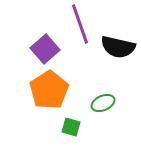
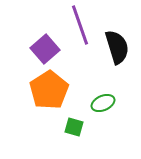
purple line: moved 1 px down
black semicircle: moved 1 px left; rotated 120 degrees counterclockwise
green square: moved 3 px right
